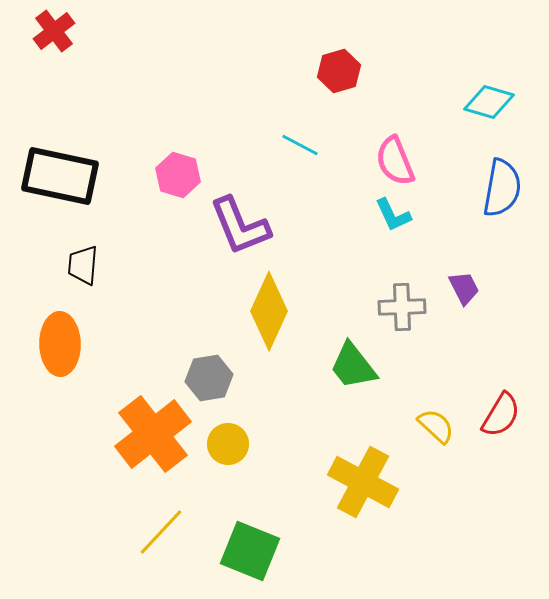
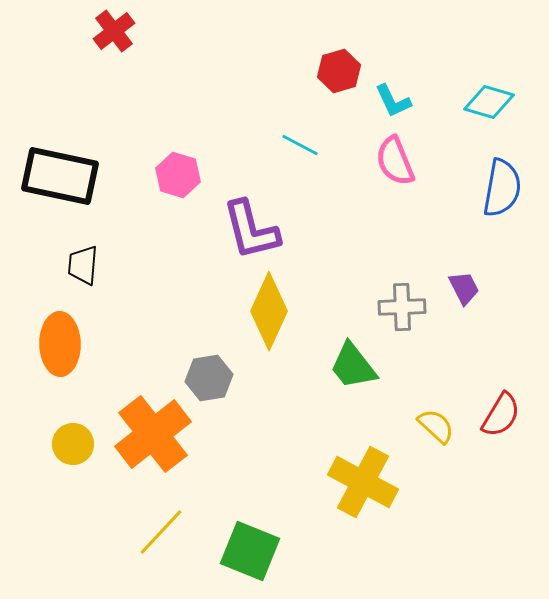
red cross: moved 60 px right
cyan L-shape: moved 114 px up
purple L-shape: moved 11 px right, 4 px down; rotated 8 degrees clockwise
yellow circle: moved 155 px left
